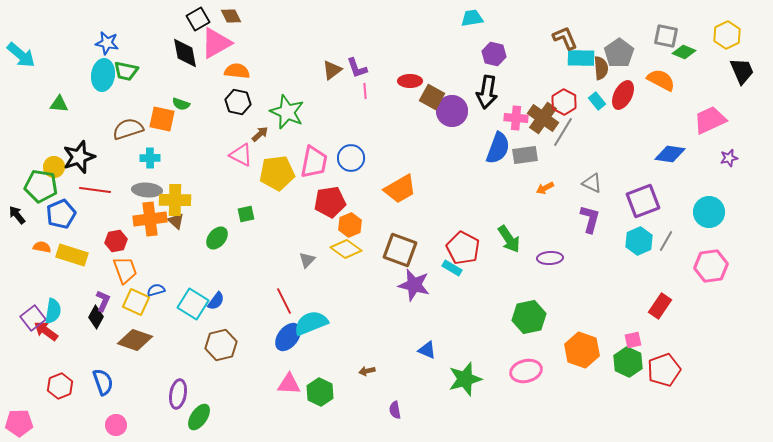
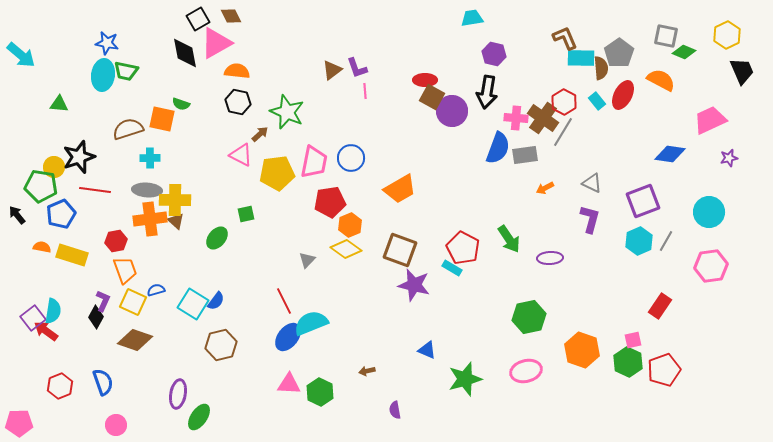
red ellipse at (410, 81): moved 15 px right, 1 px up
yellow square at (136, 302): moved 3 px left
